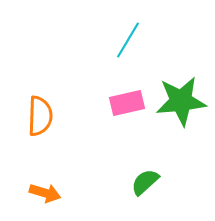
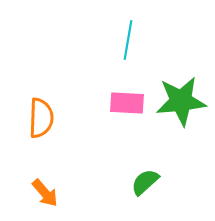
cyan line: rotated 21 degrees counterclockwise
pink rectangle: rotated 16 degrees clockwise
orange semicircle: moved 1 px right, 2 px down
orange arrow: rotated 32 degrees clockwise
